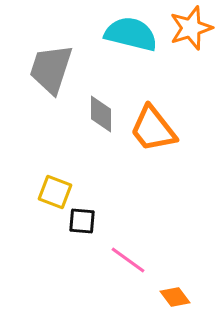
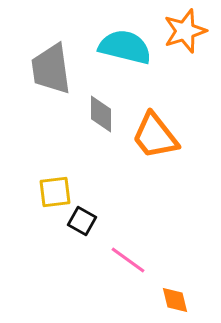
orange star: moved 6 px left, 3 px down
cyan semicircle: moved 6 px left, 13 px down
gray trapezoid: rotated 26 degrees counterclockwise
orange trapezoid: moved 2 px right, 7 px down
yellow square: rotated 28 degrees counterclockwise
black square: rotated 24 degrees clockwise
orange diamond: moved 3 px down; rotated 24 degrees clockwise
